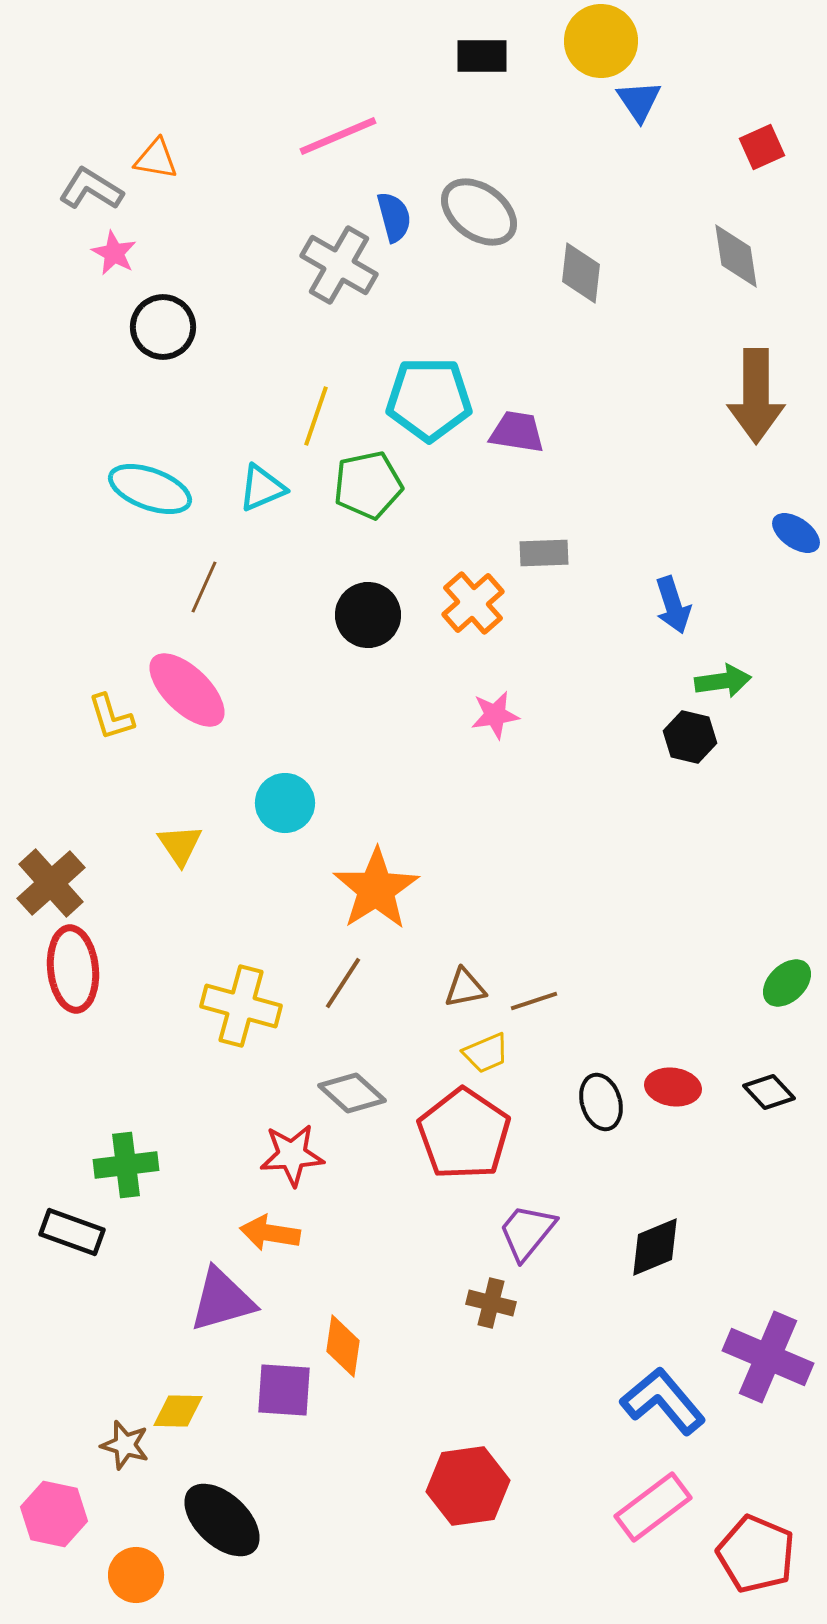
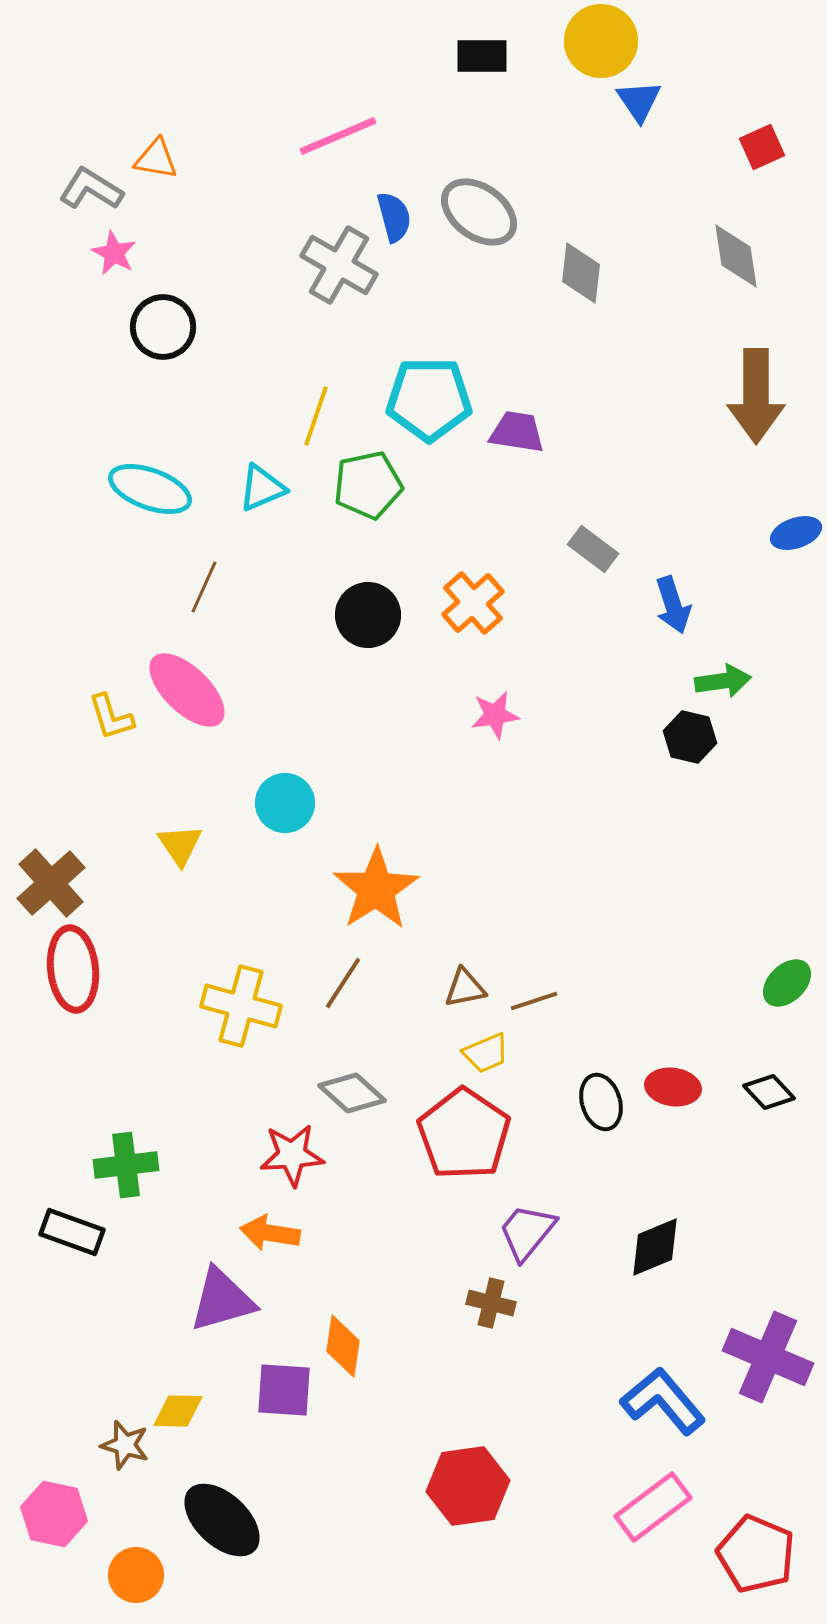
blue ellipse at (796, 533): rotated 54 degrees counterclockwise
gray rectangle at (544, 553): moved 49 px right, 4 px up; rotated 39 degrees clockwise
